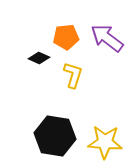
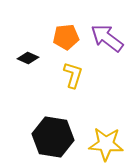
black diamond: moved 11 px left
black hexagon: moved 2 px left, 1 px down
yellow star: moved 1 px right, 2 px down
